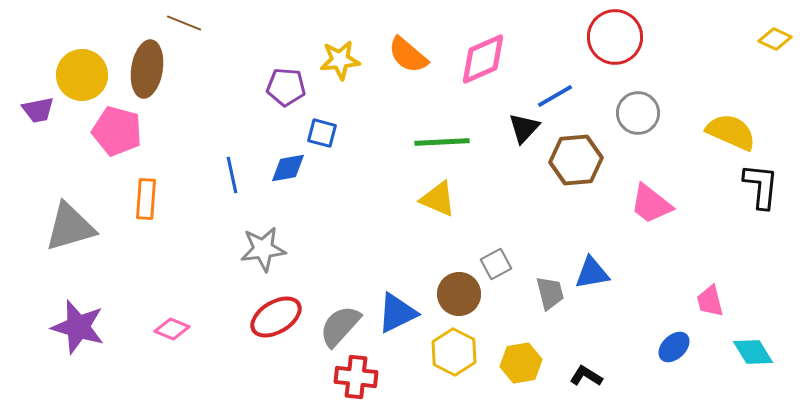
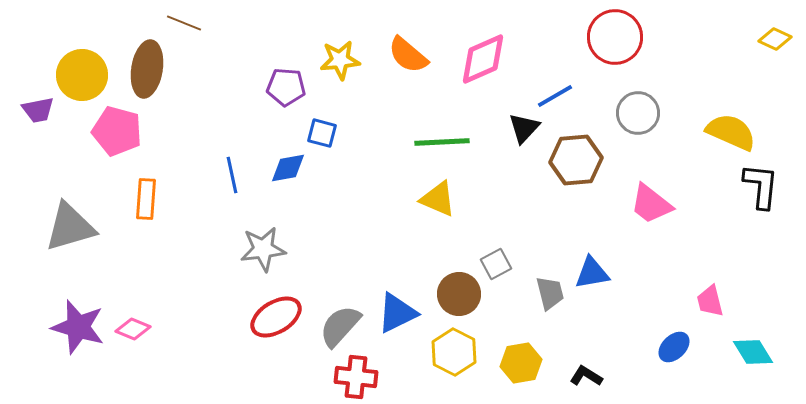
pink diamond at (172, 329): moved 39 px left
